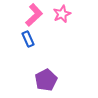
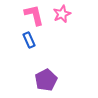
pink L-shape: rotated 60 degrees counterclockwise
blue rectangle: moved 1 px right, 1 px down
